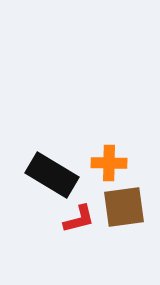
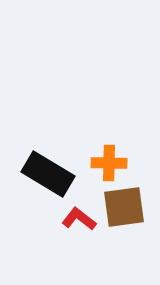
black rectangle: moved 4 px left, 1 px up
red L-shape: rotated 128 degrees counterclockwise
